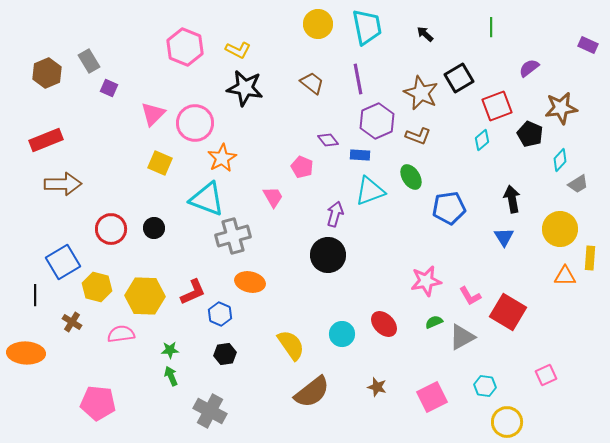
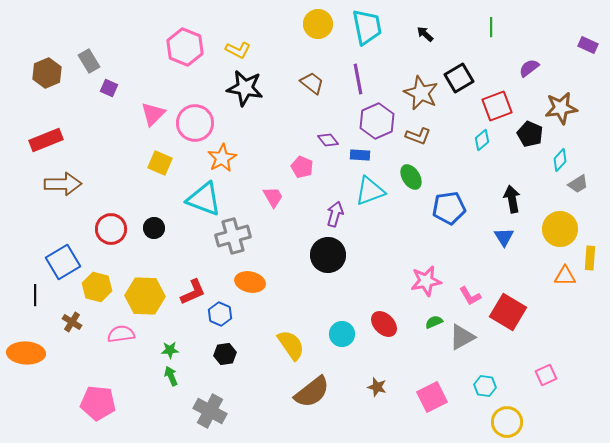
cyan triangle at (207, 199): moved 3 px left
